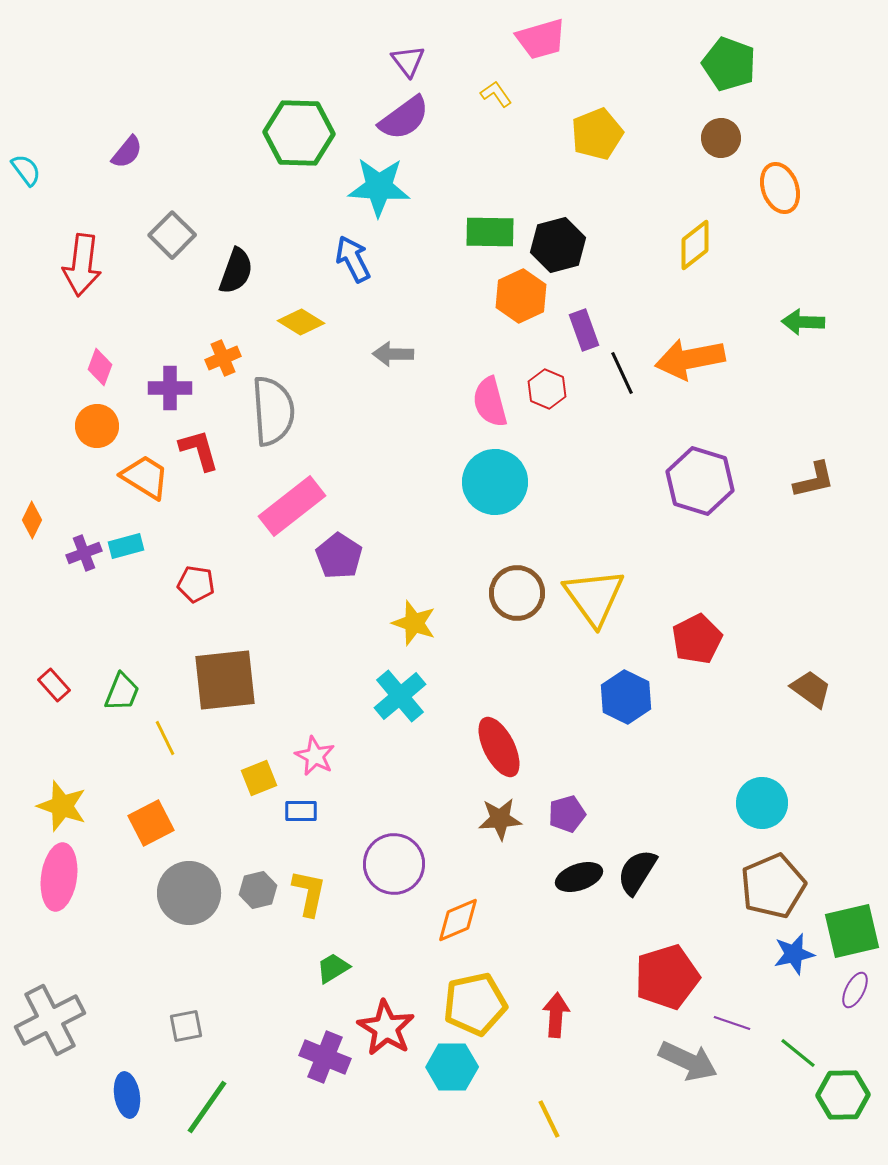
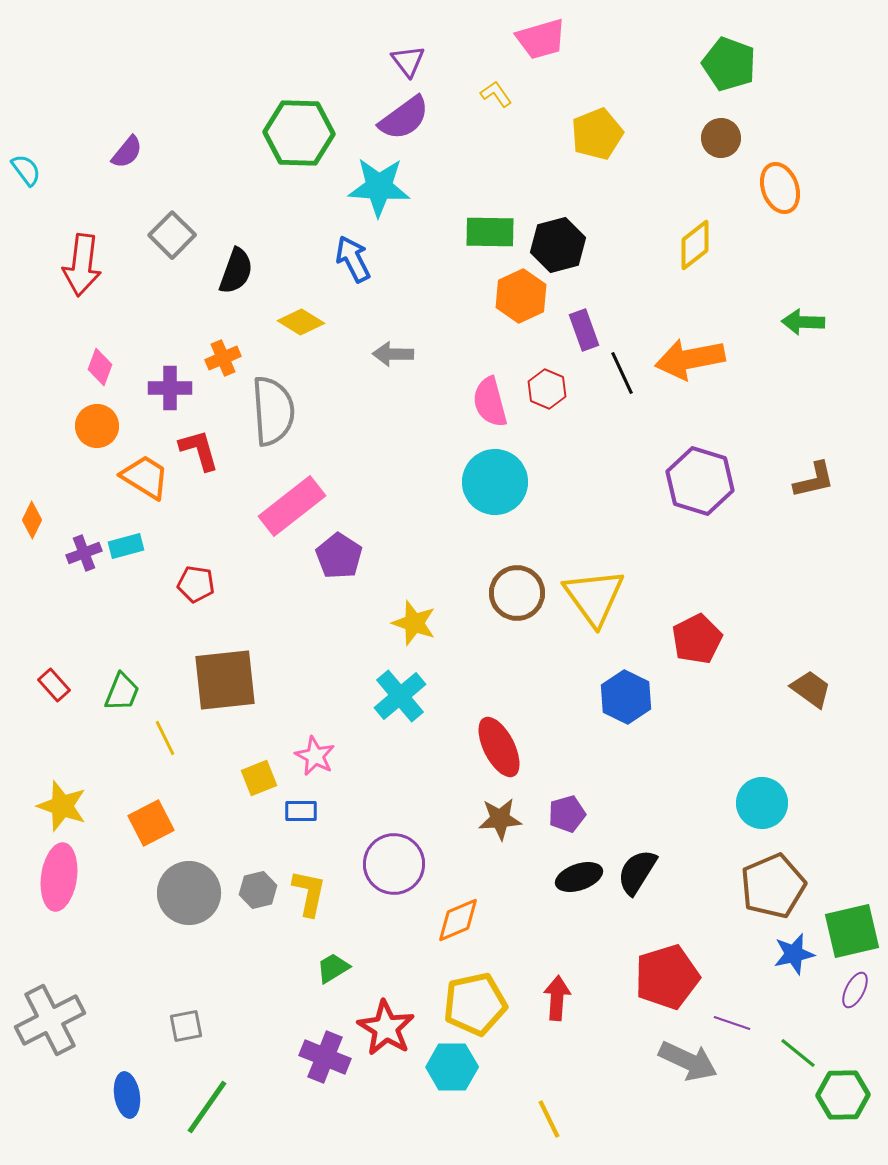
red arrow at (556, 1015): moved 1 px right, 17 px up
